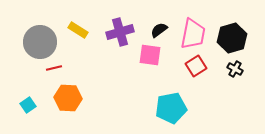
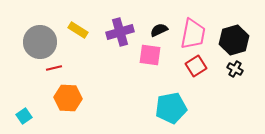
black semicircle: rotated 12 degrees clockwise
black hexagon: moved 2 px right, 2 px down
cyan square: moved 4 px left, 11 px down
